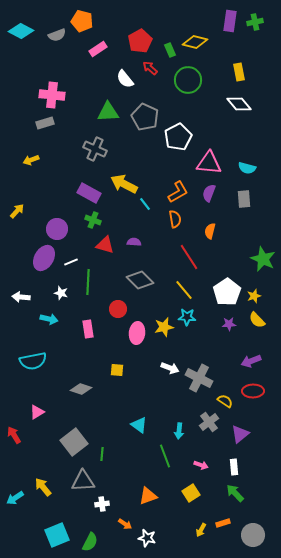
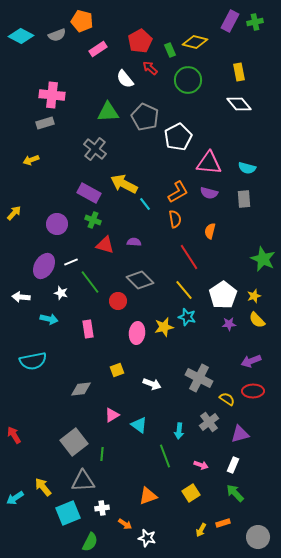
purple rectangle at (230, 21): rotated 20 degrees clockwise
cyan diamond at (21, 31): moved 5 px down
gray cross at (95, 149): rotated 15 degrees clockwise
purple semicircle at (209, 193): rotated 96 degrees counterclockwise
yellow arrow at (17, 211): moved 3 px left, 2 px down
purple circle at (57, 229): moved 5 px up
purple ellipse at (44, 258): moved 8 px down
green line at (88, 282): moved 2 px right; rotated 40 degrees counterclockwise
white pentagon at (227, 292): moved 4 px left, 3 px down
red circle at (118, 309): moved 8 px up
cyan star at (187, 317): rotated 12 degrees clockwise
white arrow at (170, 368): moved 18 px left, 16 px down
yellow square at (117, 370): rotated 24 degrees counterclockwise
gray diamond at (81, 389): rotated 25 degrees counterclockwise
yellow semicircle at (225, 401): moved 2 px right, 2 px up
pink triangle at (37, 412): moved 75 px right, 3 px down
purple triangle at (240, 434): rotated 24 degrees clockwise
white rectangle at (234, 467): moved 1 px left, 2 px up; rotated 28 degrees clockwise
white cross at (102, 504): moved 4 px down
cyan square at (57, 535): moved 11 px right, 22 px up
gray circle at (253, 535): moved 5 px right, 2 px down
